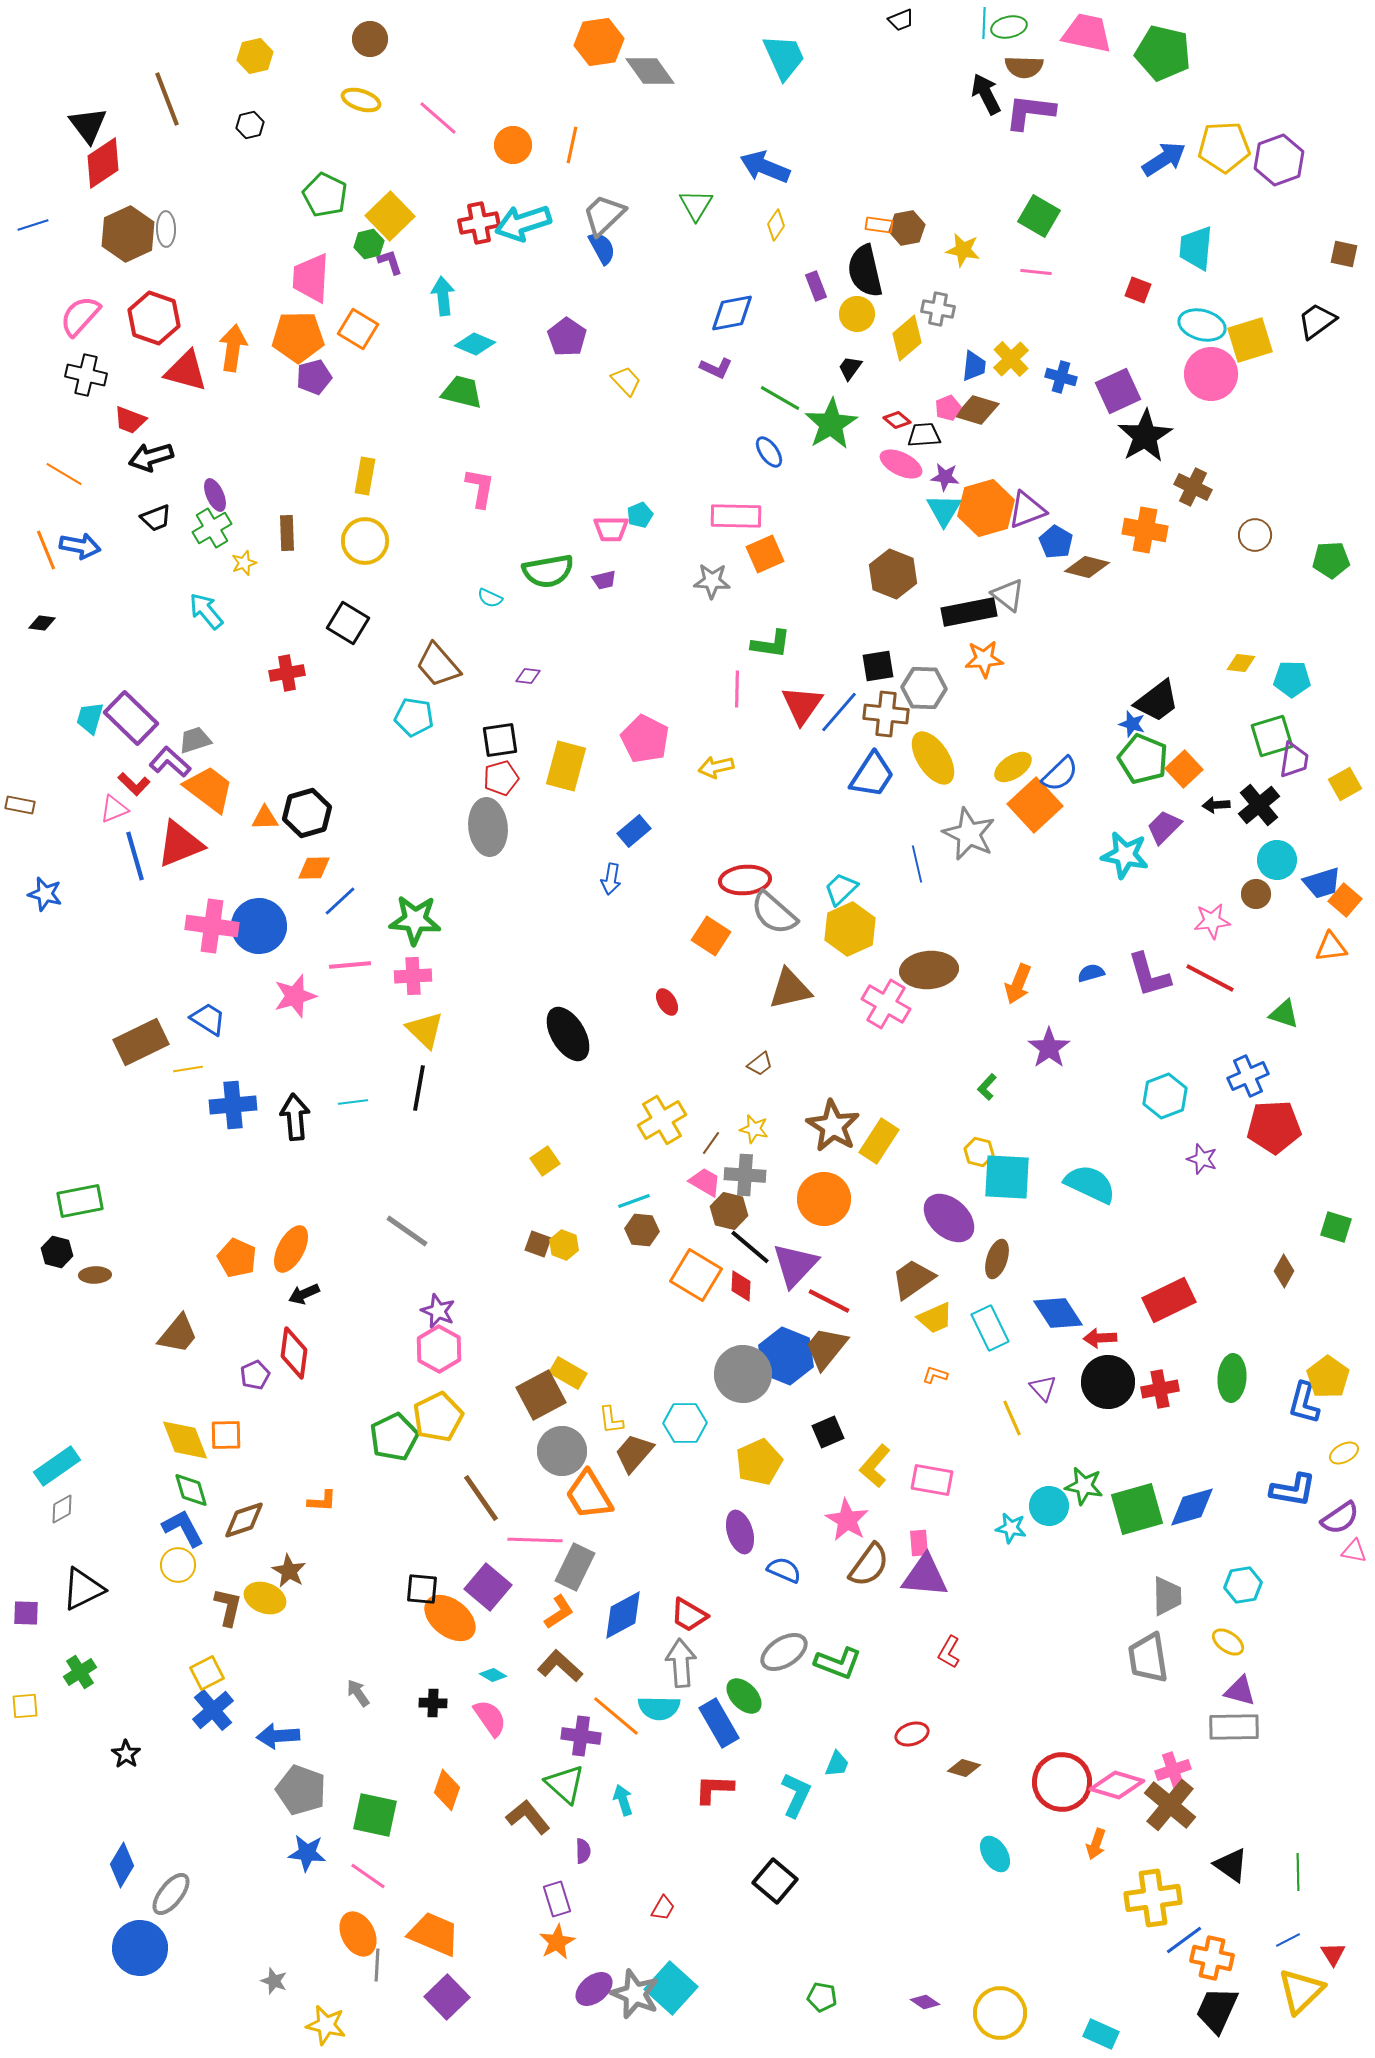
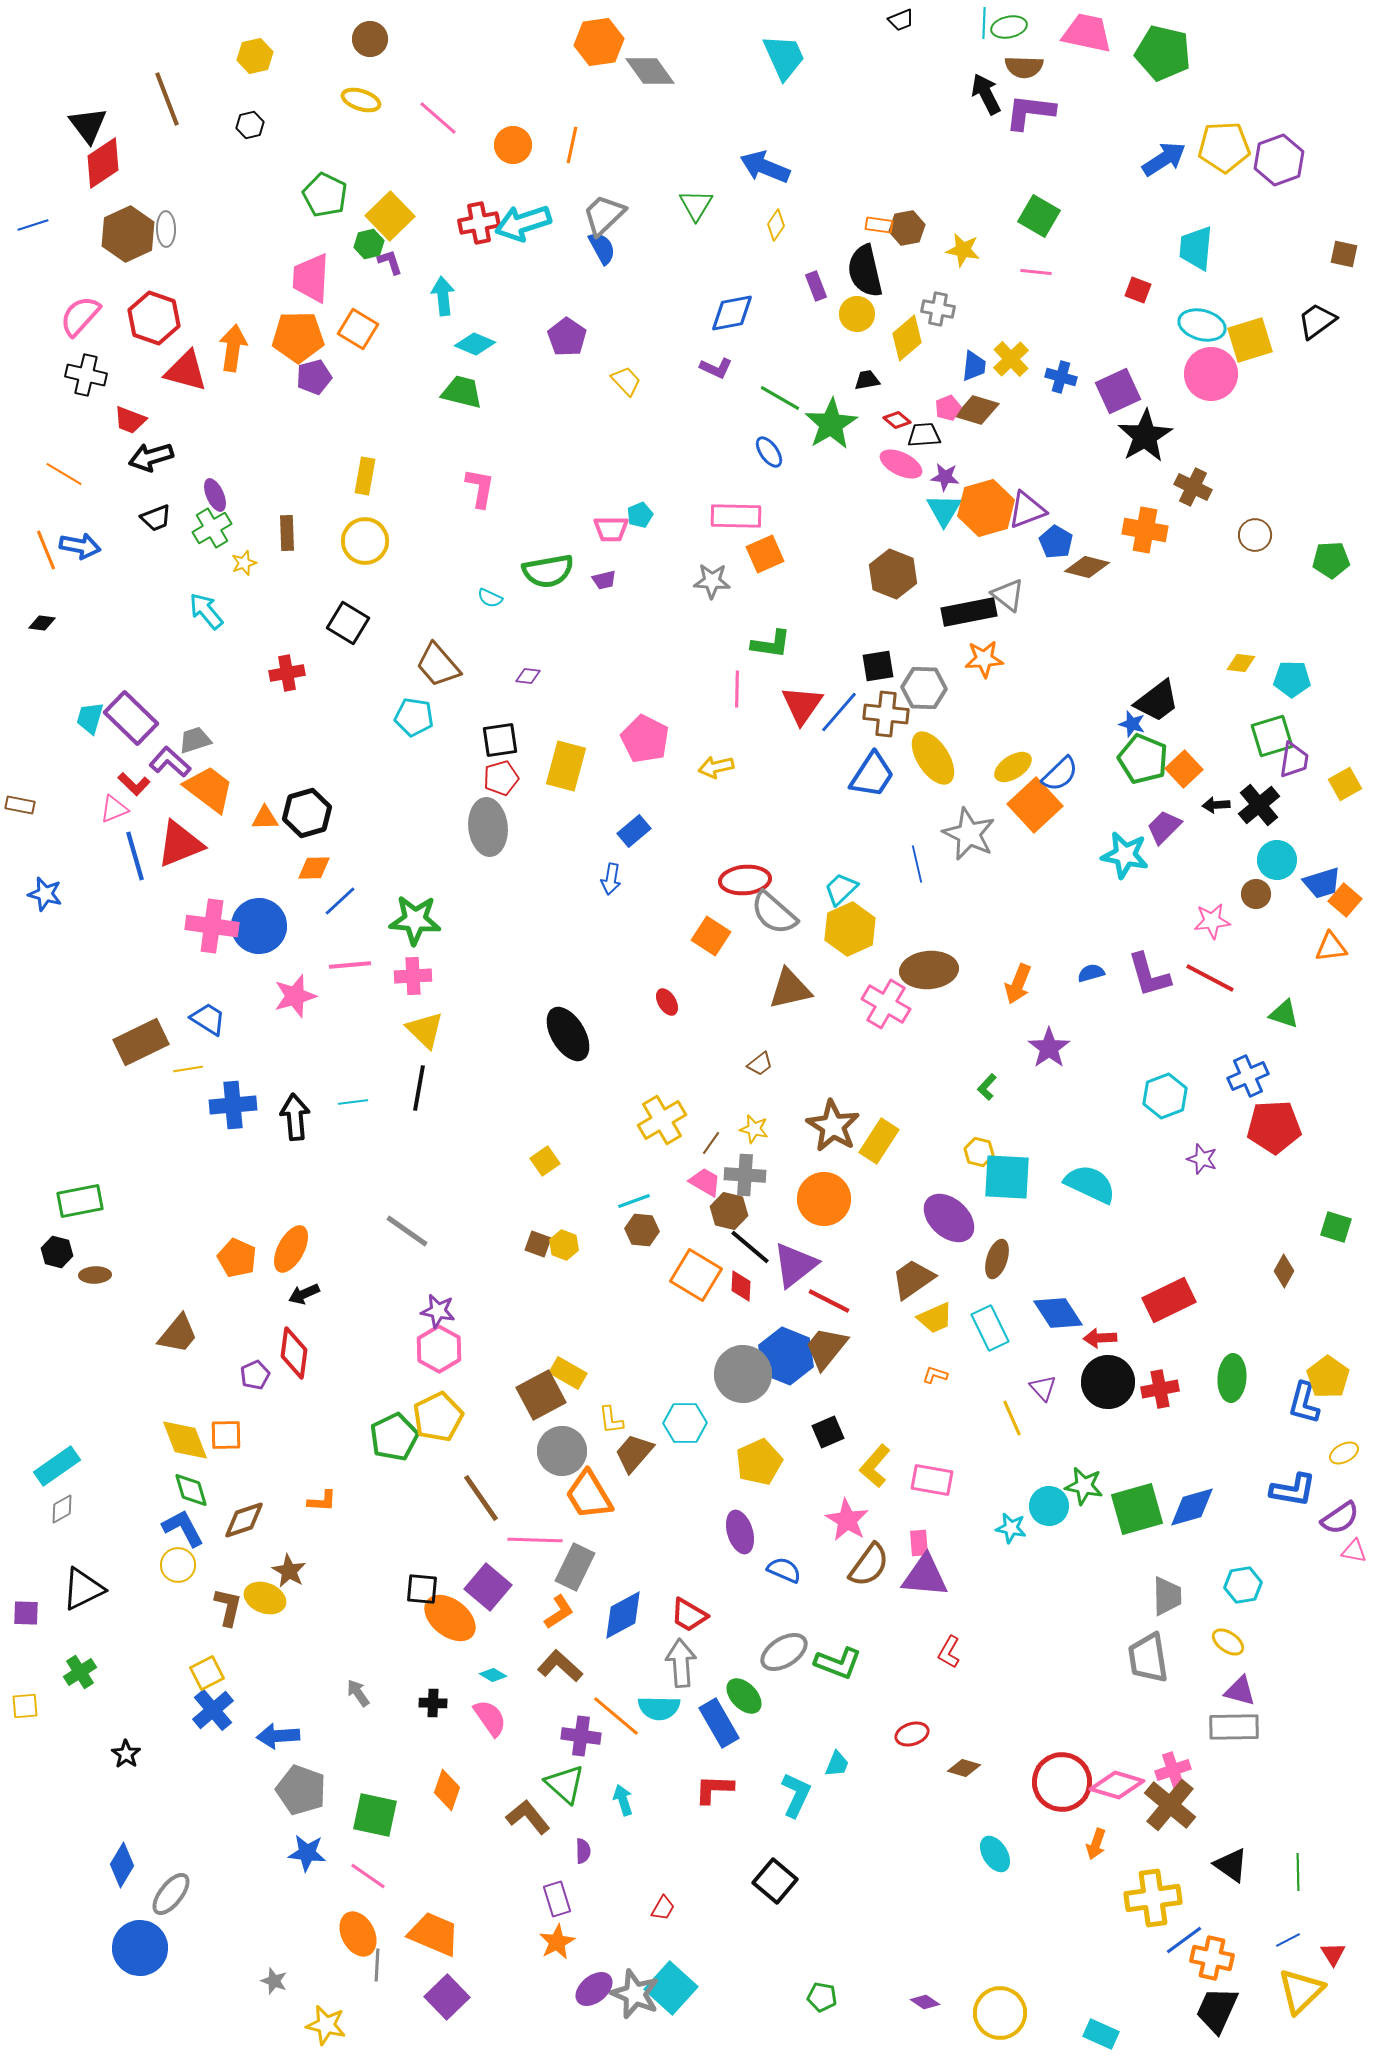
black trapezoid at (850, 368): moved 17 px right, 12 px down; rotated 44 degrees clockwise
purple triangle at (795, 1265): rotated 9 degrees clockwise
purple star at (438, 1311): rotated 12 degrees counterclockwise
